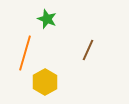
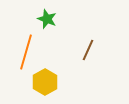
orange line: moved 1 px right, 1 px up
